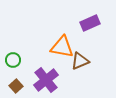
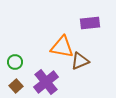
purple rectangle: rotated 18 degrees clockwise
green circle: moved 2 px right, 2 px down
purple cross: moved 2 px down
